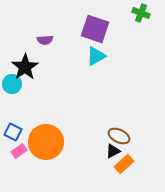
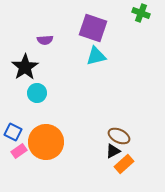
purple square: moved 2 px left, 1 px up
cyan triangle: rotated 15 degrees clockwise
cyan circle: moved 25 px right, 9 px down
